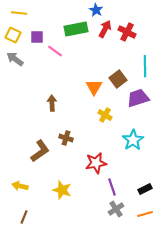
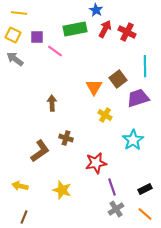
green rectangle: moved 1 px left
orange line: rotated 56 degrees clockwise
